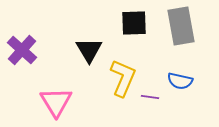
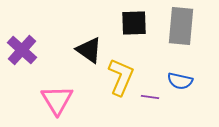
gray rectangle: rotated 15 degrees clockwise
black triangle: rotated 24 degrees counterclockwise
yellow L-shape: moved 2 px left, 1 px up
pink triangle: moved 1 px right, 2 px up
